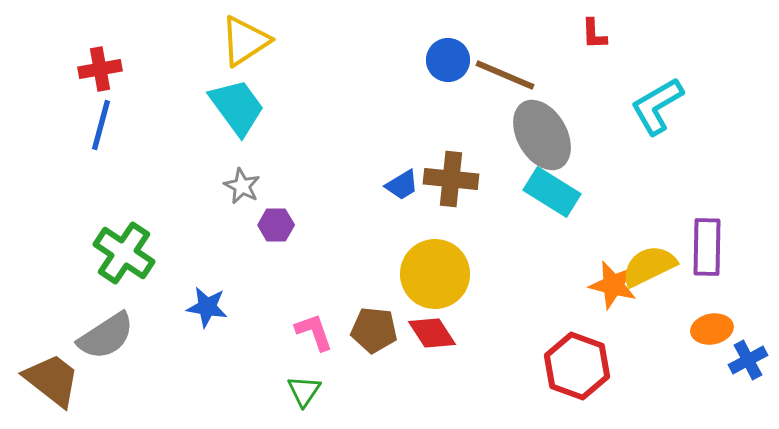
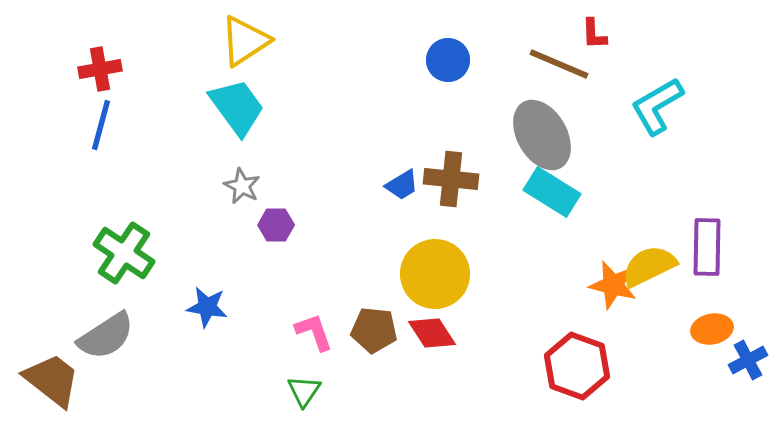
brown line: moved 54 px right, 11 px up
